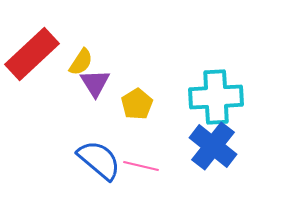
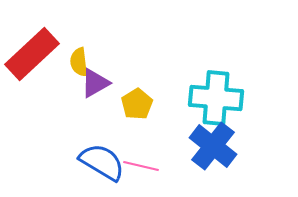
yellow semicircle: moved 2 px left; rotated 140 degrees clockwise
purple triangle: rotated 32 degrees clockwise
cyan cross: moved 1 px down; rotated 8 degrees clockwise
blue semicircle: moved 3 px right, 2 px down; rotated 9 degrees counterclockwise
